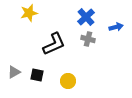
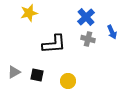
blue arrow: moved 4 px left, 5 px down; rotated 80 degrees clockwise
black L-shape: rotated 20 degrees clockwise
